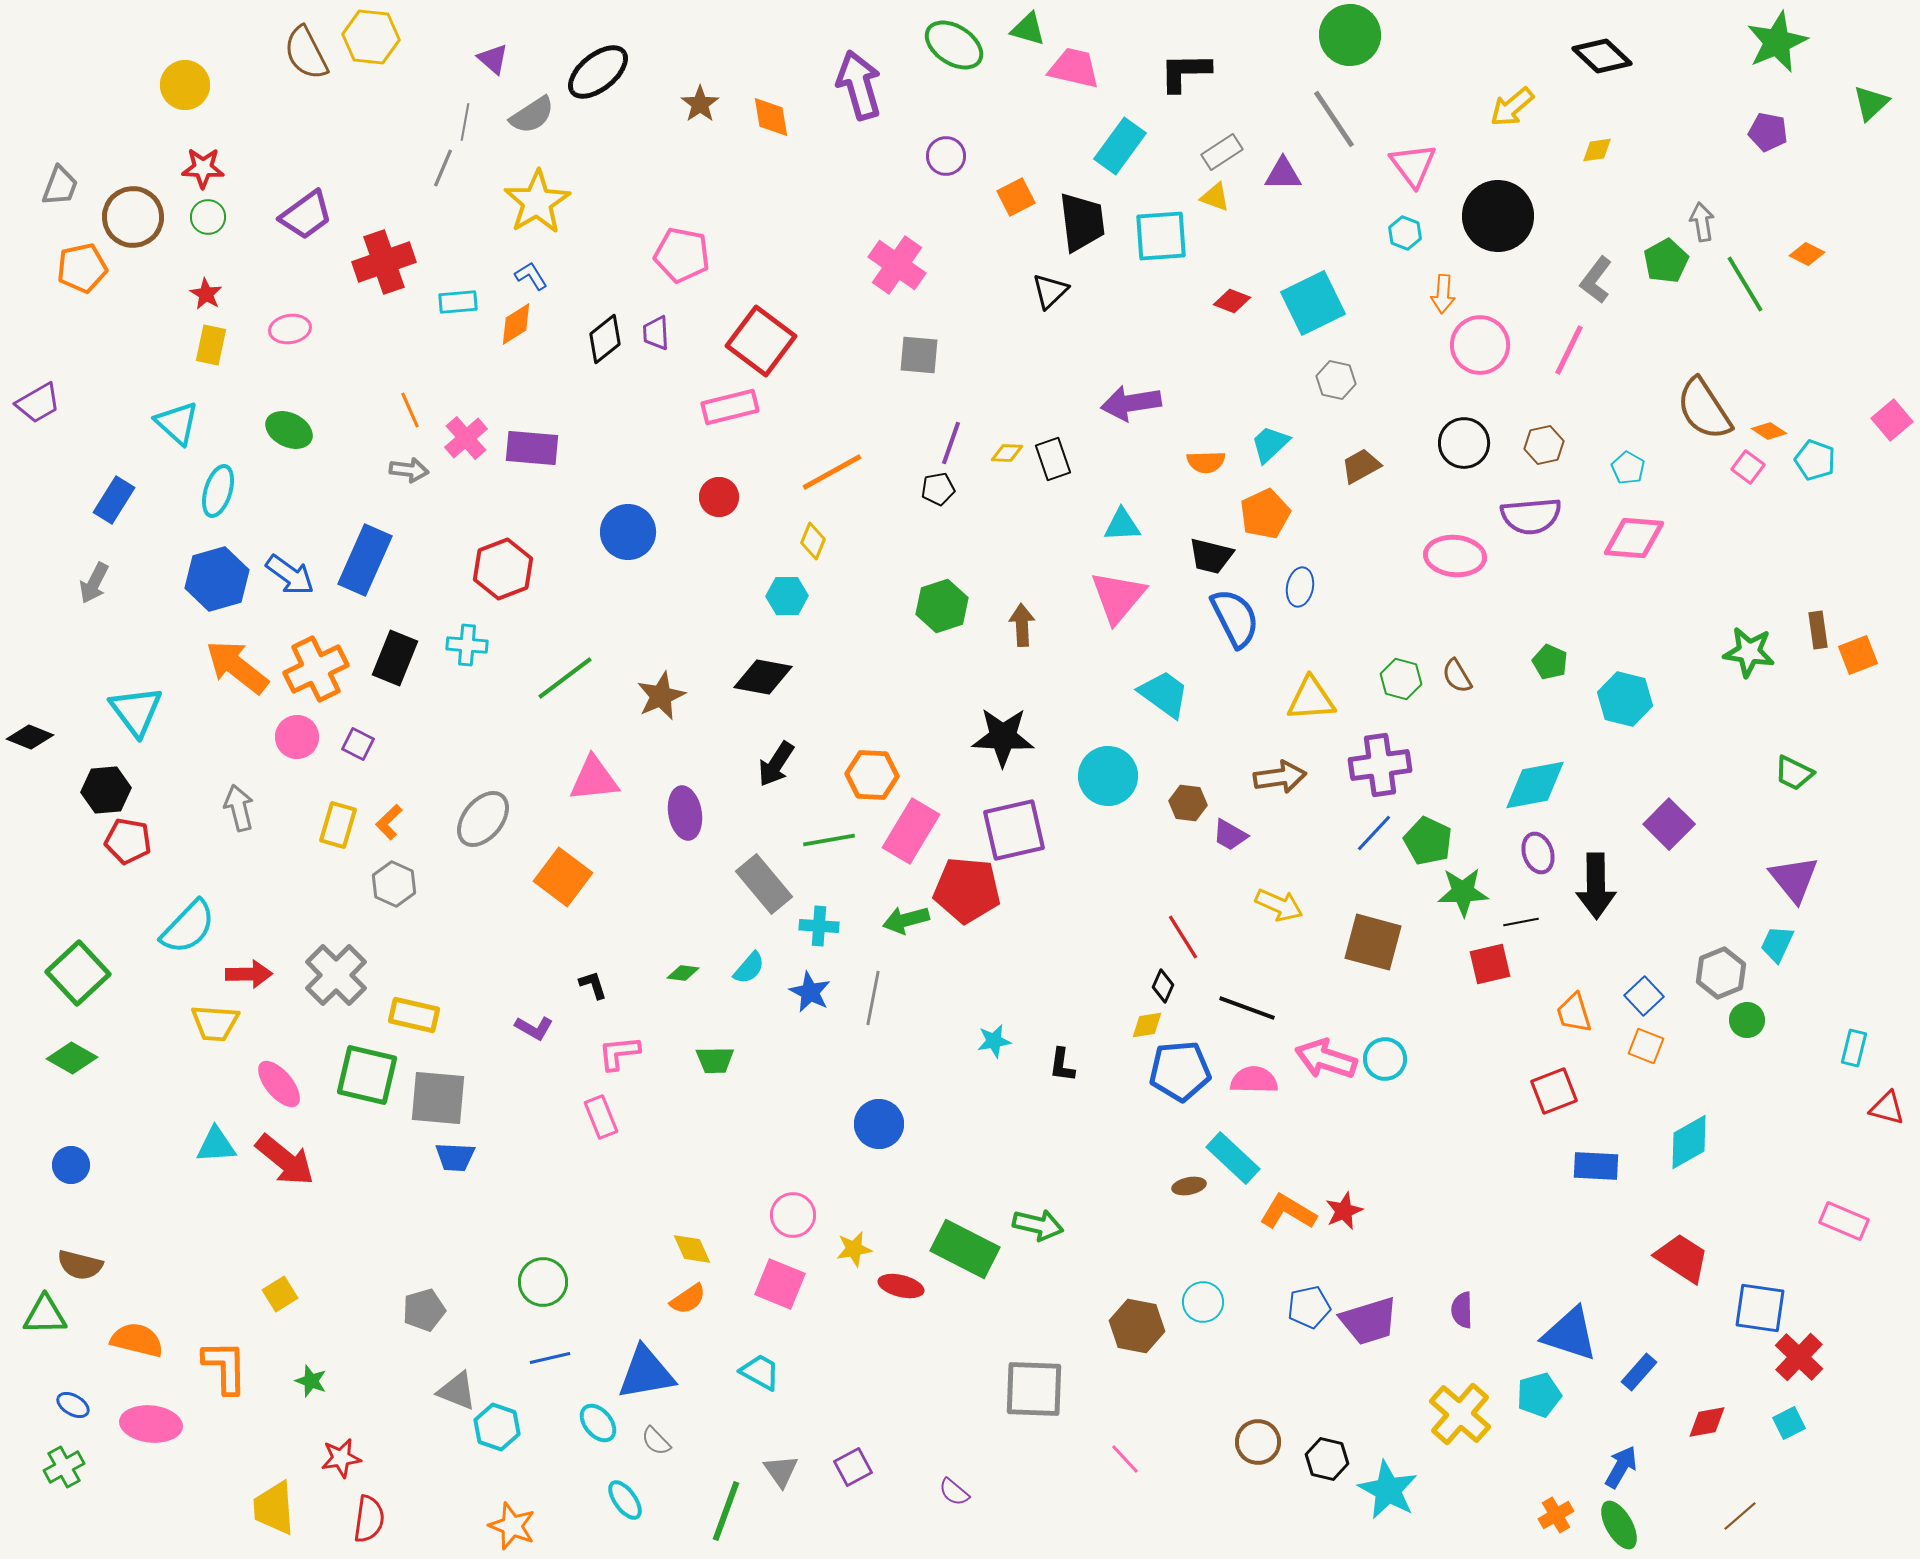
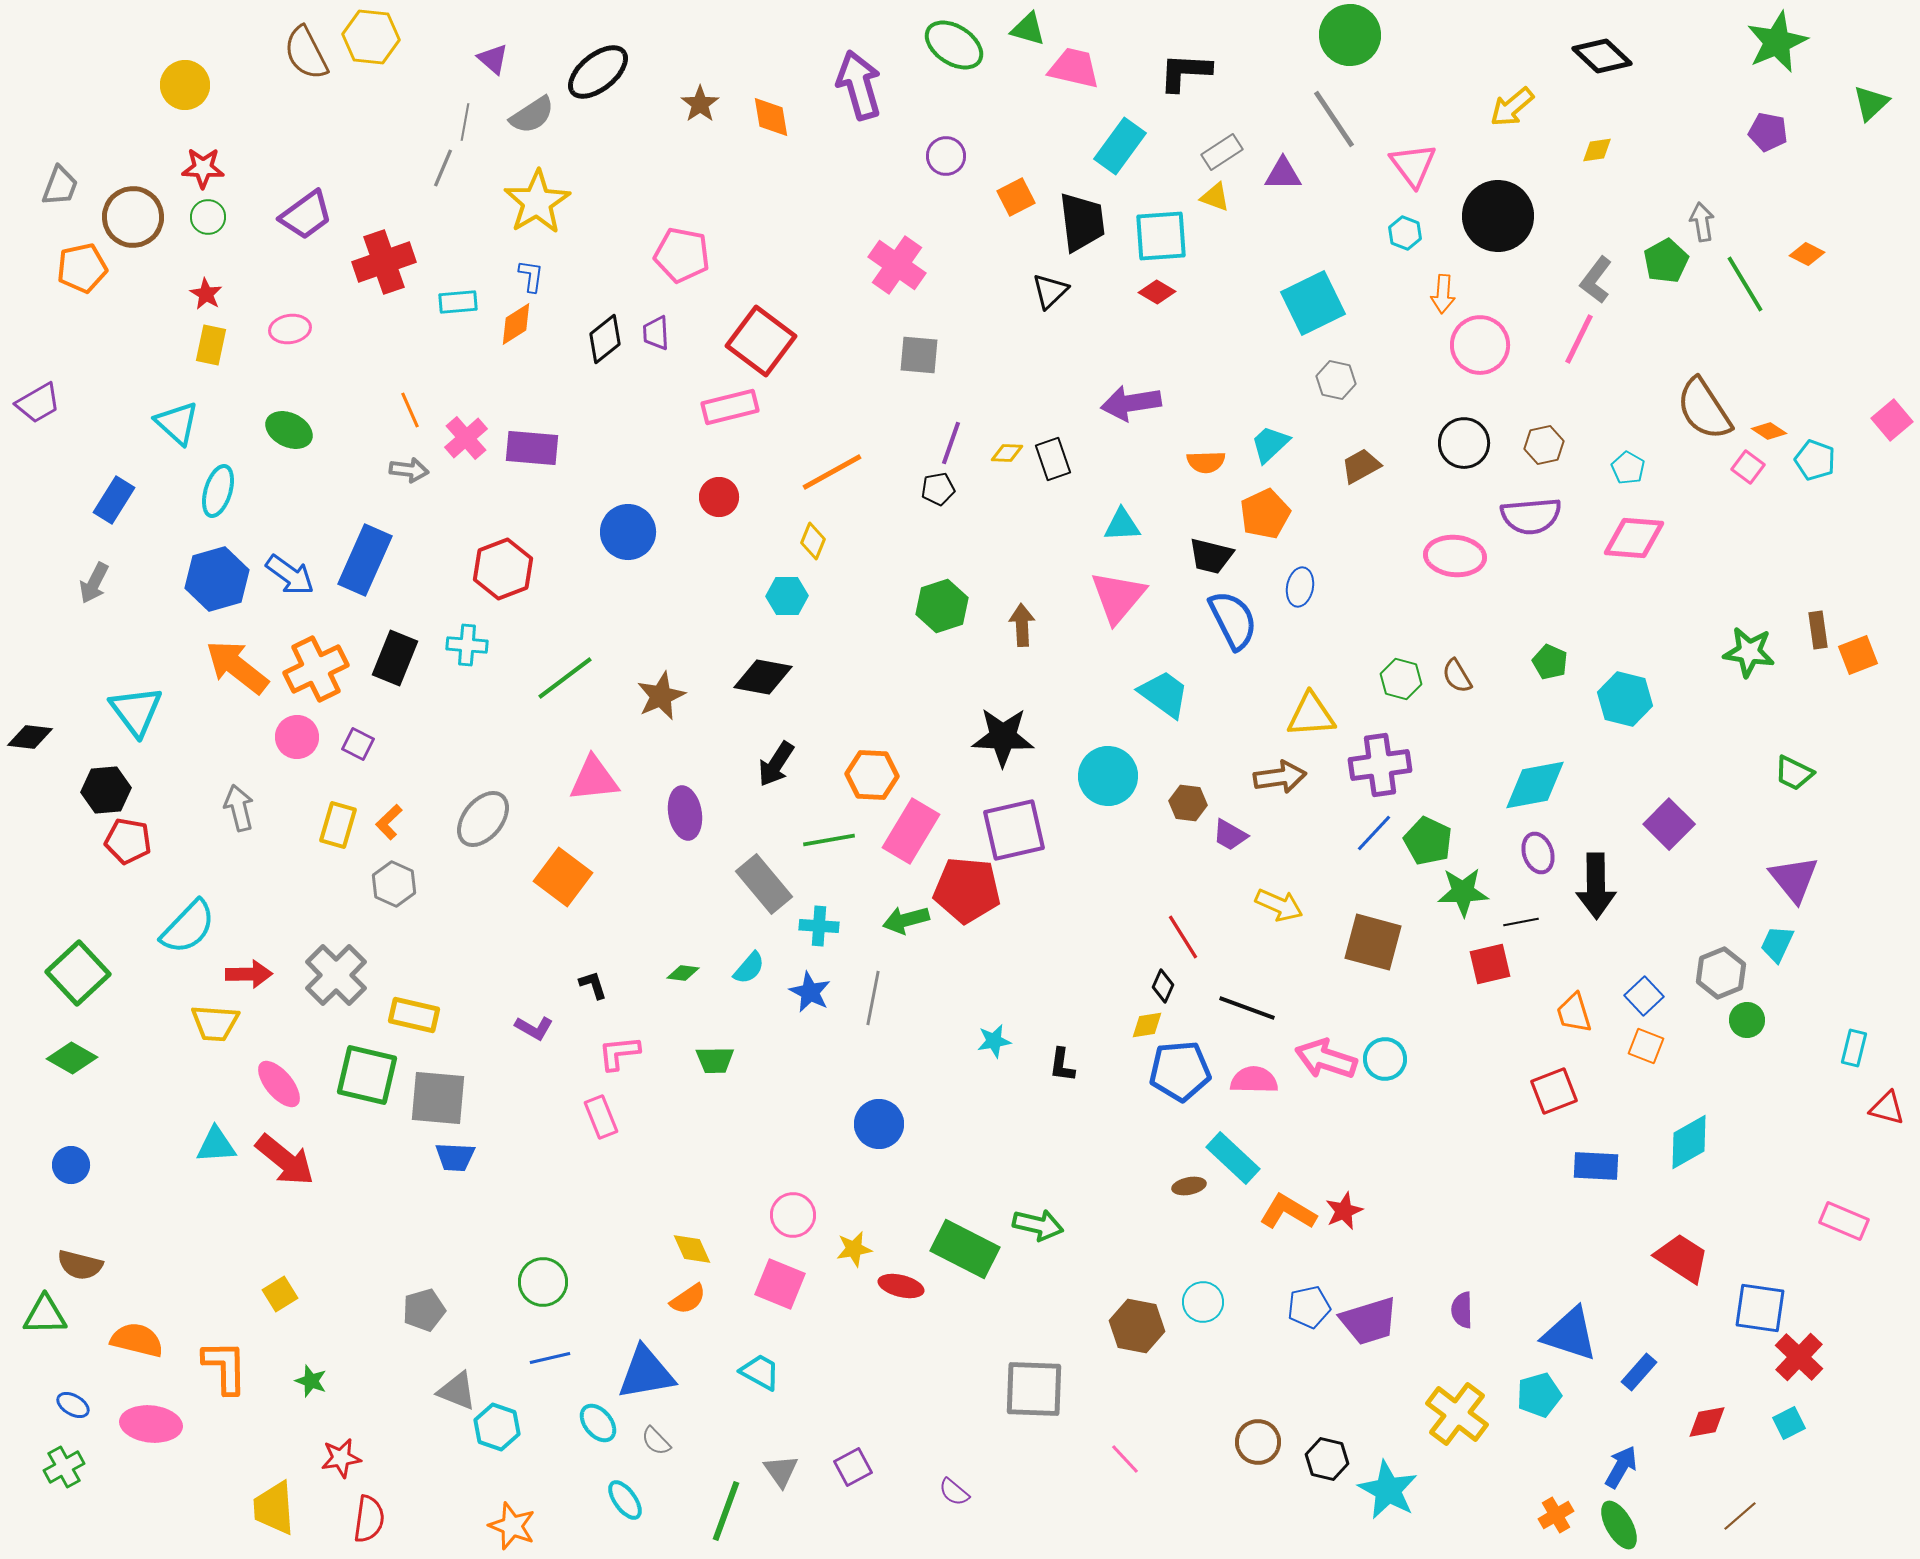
black L-shape at (1185, 72): rotated 4 degrees clockwise
blue L-shape at (531, 276): rotated 40 degrees clockwise
red diamond at (1232, 301): moved 75 px left, 9 px up; rotated 9 degrees clockwise
pink line at (1569, 350): moved 10 px right, 11 px up
blue semicircle at (1235, 618): moved 2 px left, 2 px down
yellow triangle at (1311, 699): moved 16 px down
black diamond at (30, 737): rotated 15 degrees counterclockwise
yellow cross at (1460, 1414): moved 3 px left; rotated 4 degrees counterclockwise
